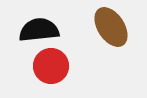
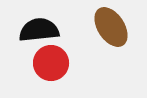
red circle: moved 3 px up
